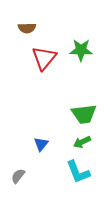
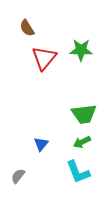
brown semicircle: rotated 60 degrees clockwise
